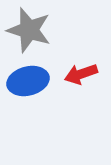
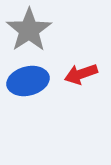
gray star: rotated 21 degrees clockwise
